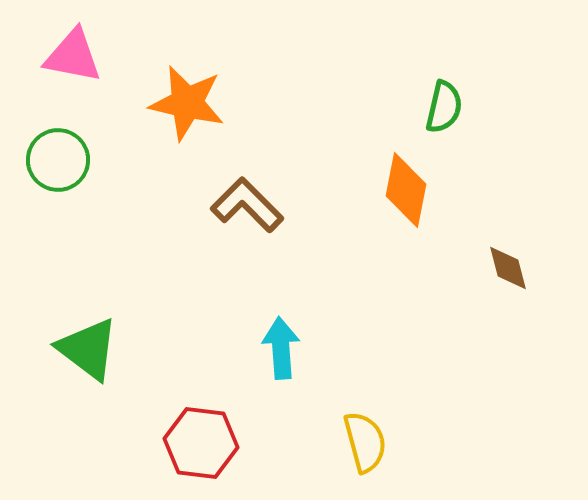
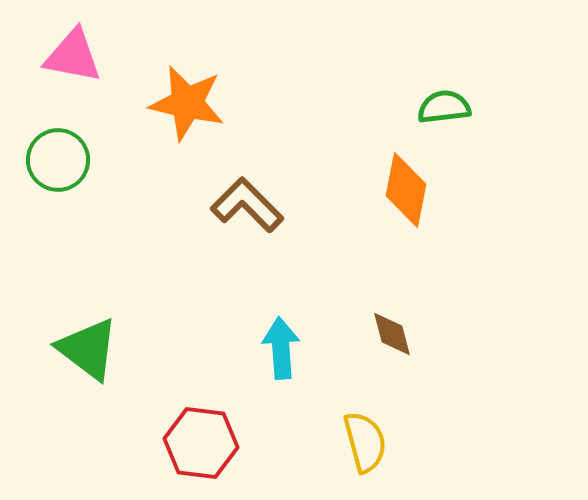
green semicircle: rotated 110 degrees counterclockwise
brown diamond: moved 116 px left, 66 px down
